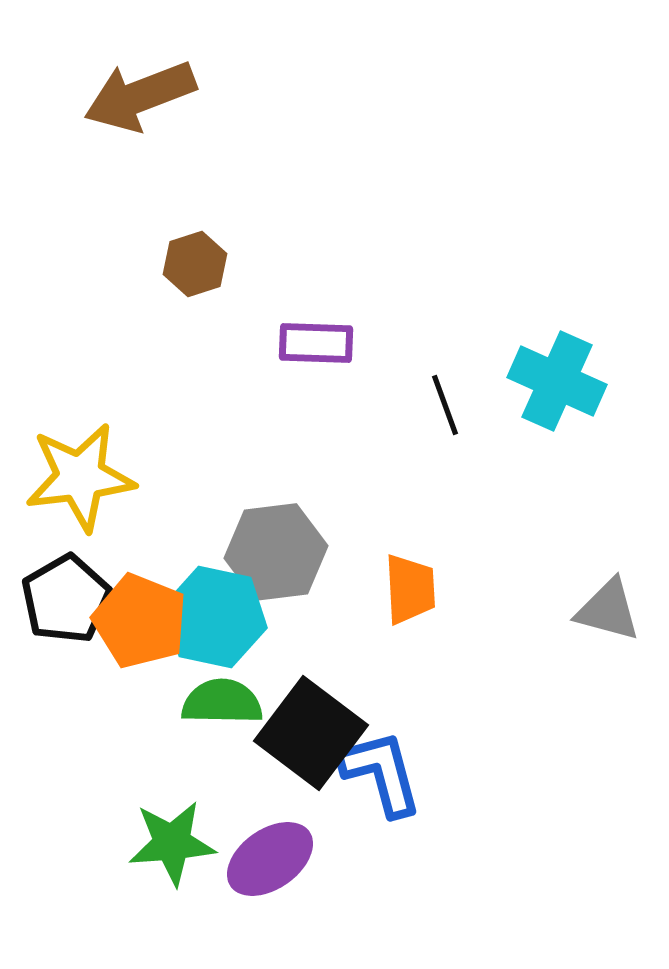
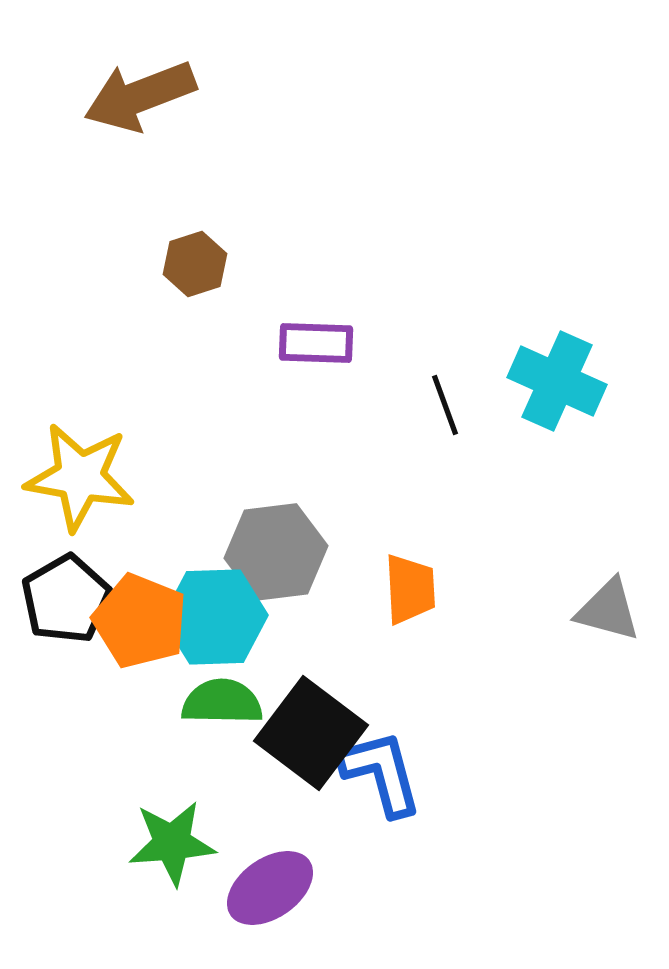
yellow star: rotated 17 degrees clockwise
cyan hexagon: rotated 14 degrees counterclockwise
purple ellipse: moved 29 px down
